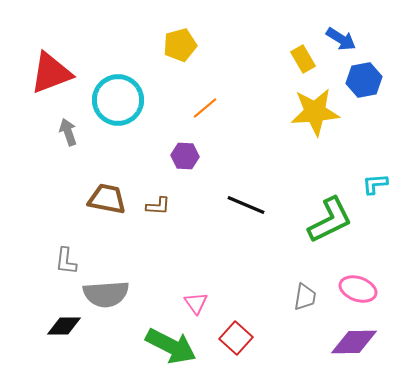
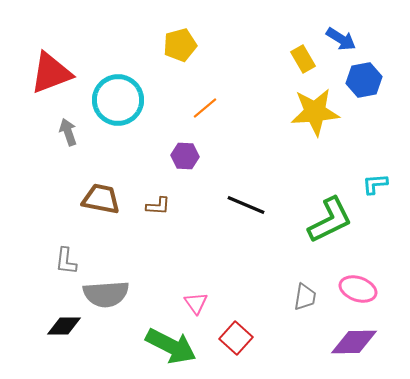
brown trapezoid: moved 6 px left
